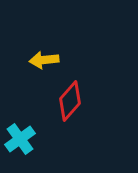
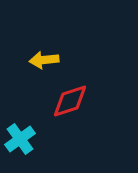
red diamond: rotated 30 degrees clockwise
